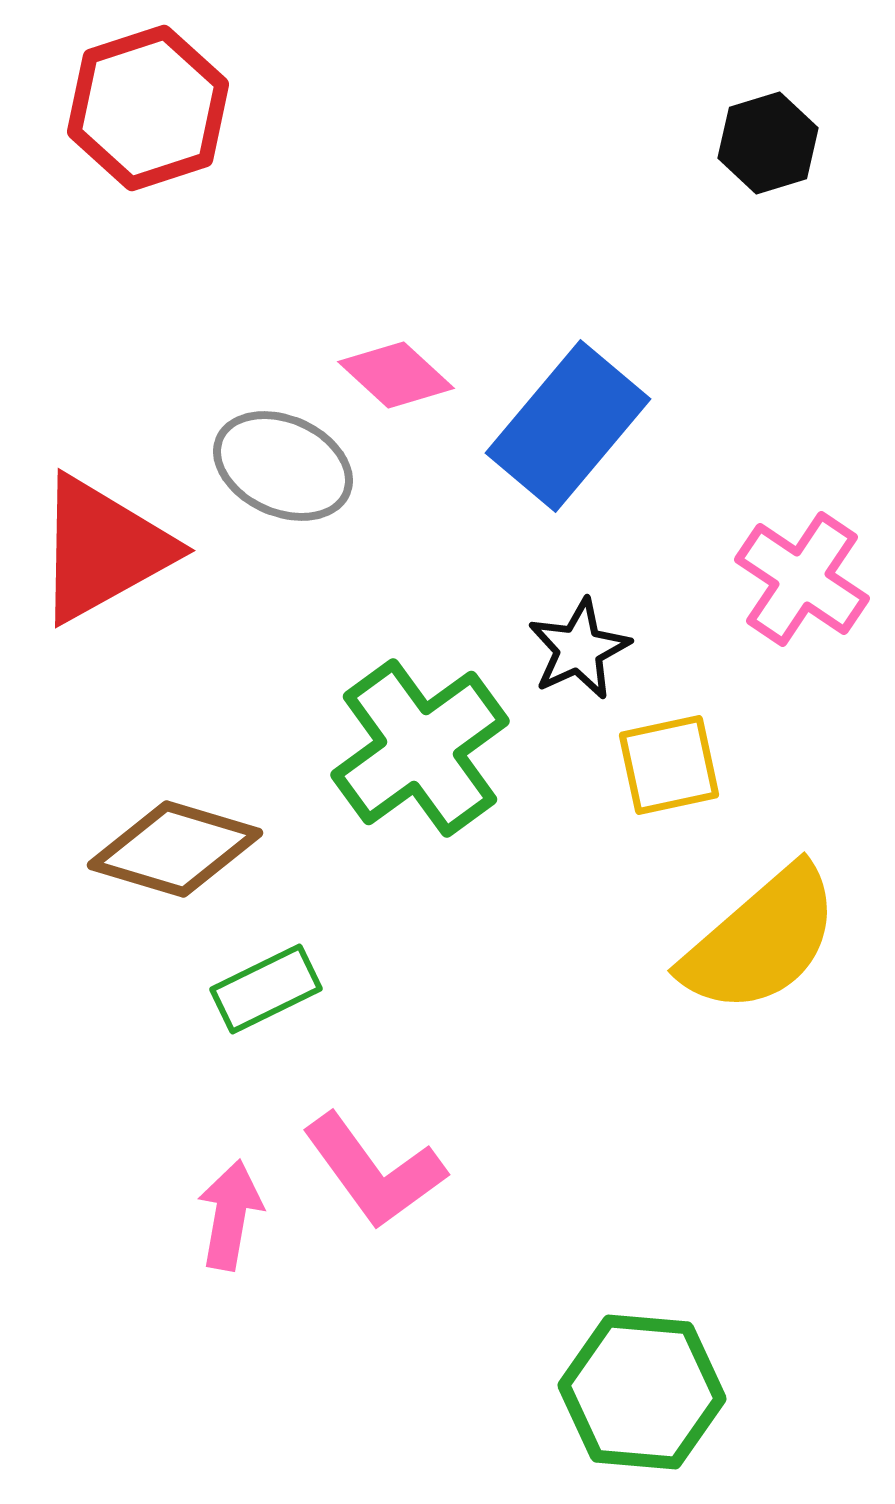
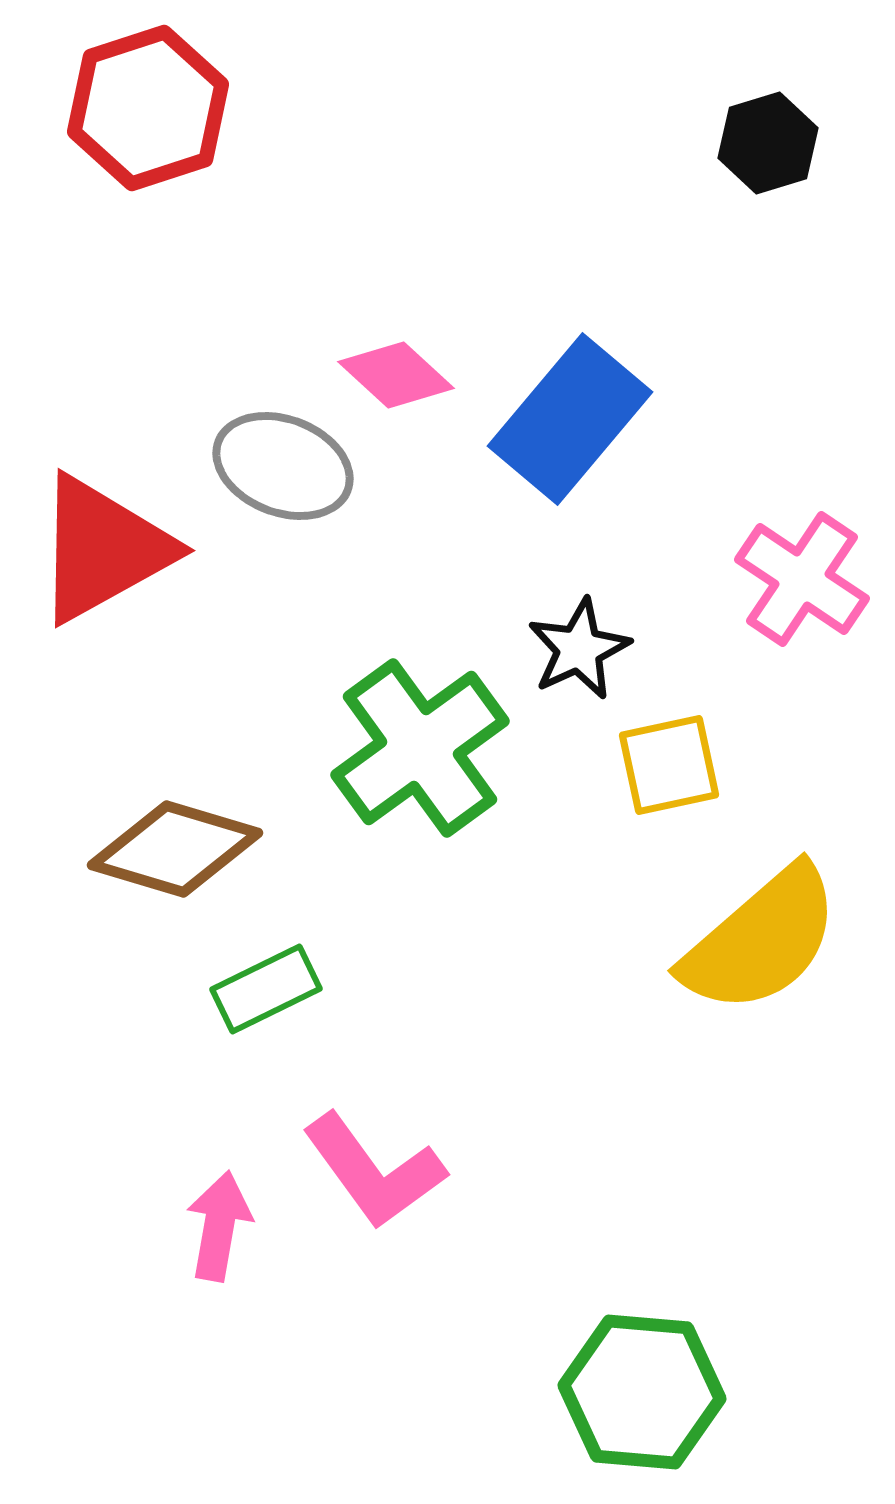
blue rectangle: moved 2 px right, 7 px up
gray ellipse: rotated 3 degrees counterclockwise
pink arrow: moved 11 px left, 11 px down
